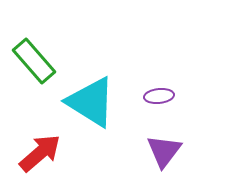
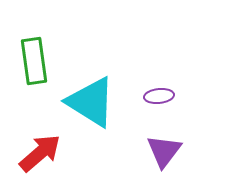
green rectangle: rotated 33 degrees clockwise
